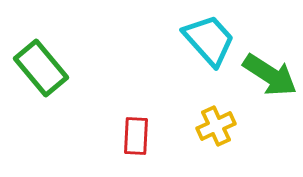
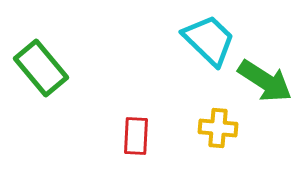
cyan trapezoid: rotated 4 degrees counterclockwise
green arrow: moved 5 px left, 6 px down
yellow cross: moved 2 px right, 2 px down; rotated 30 degrees clockwise
